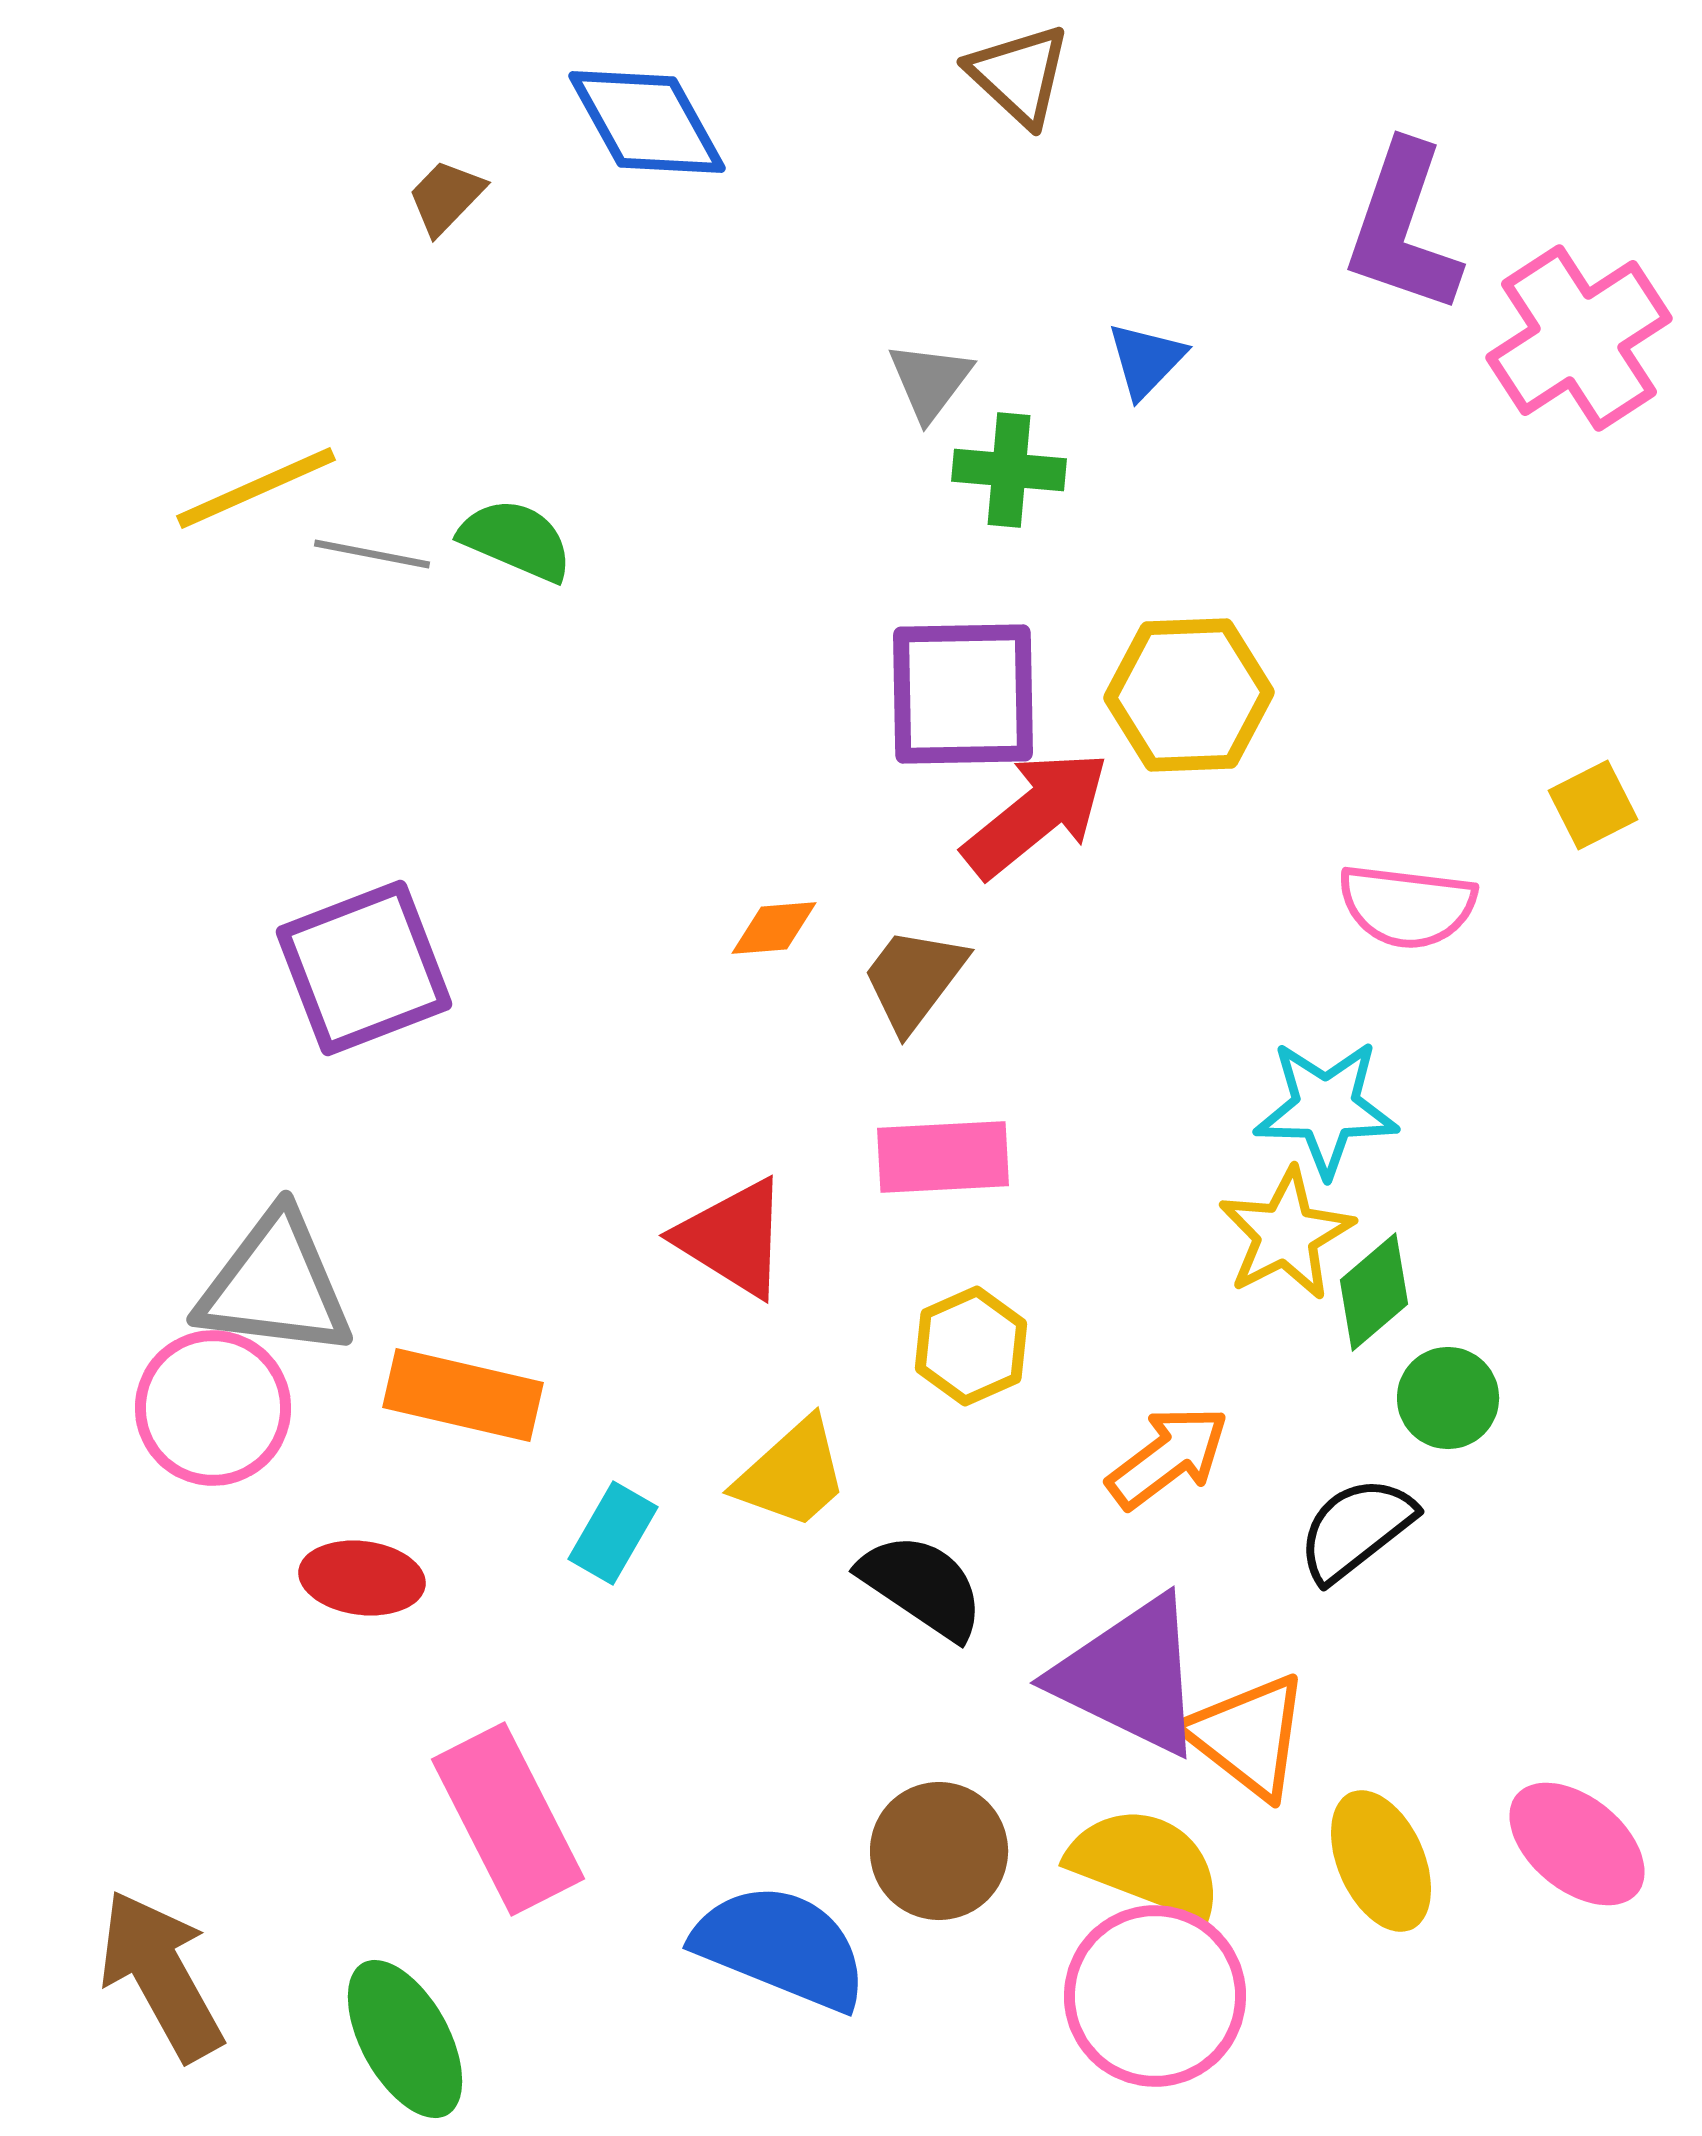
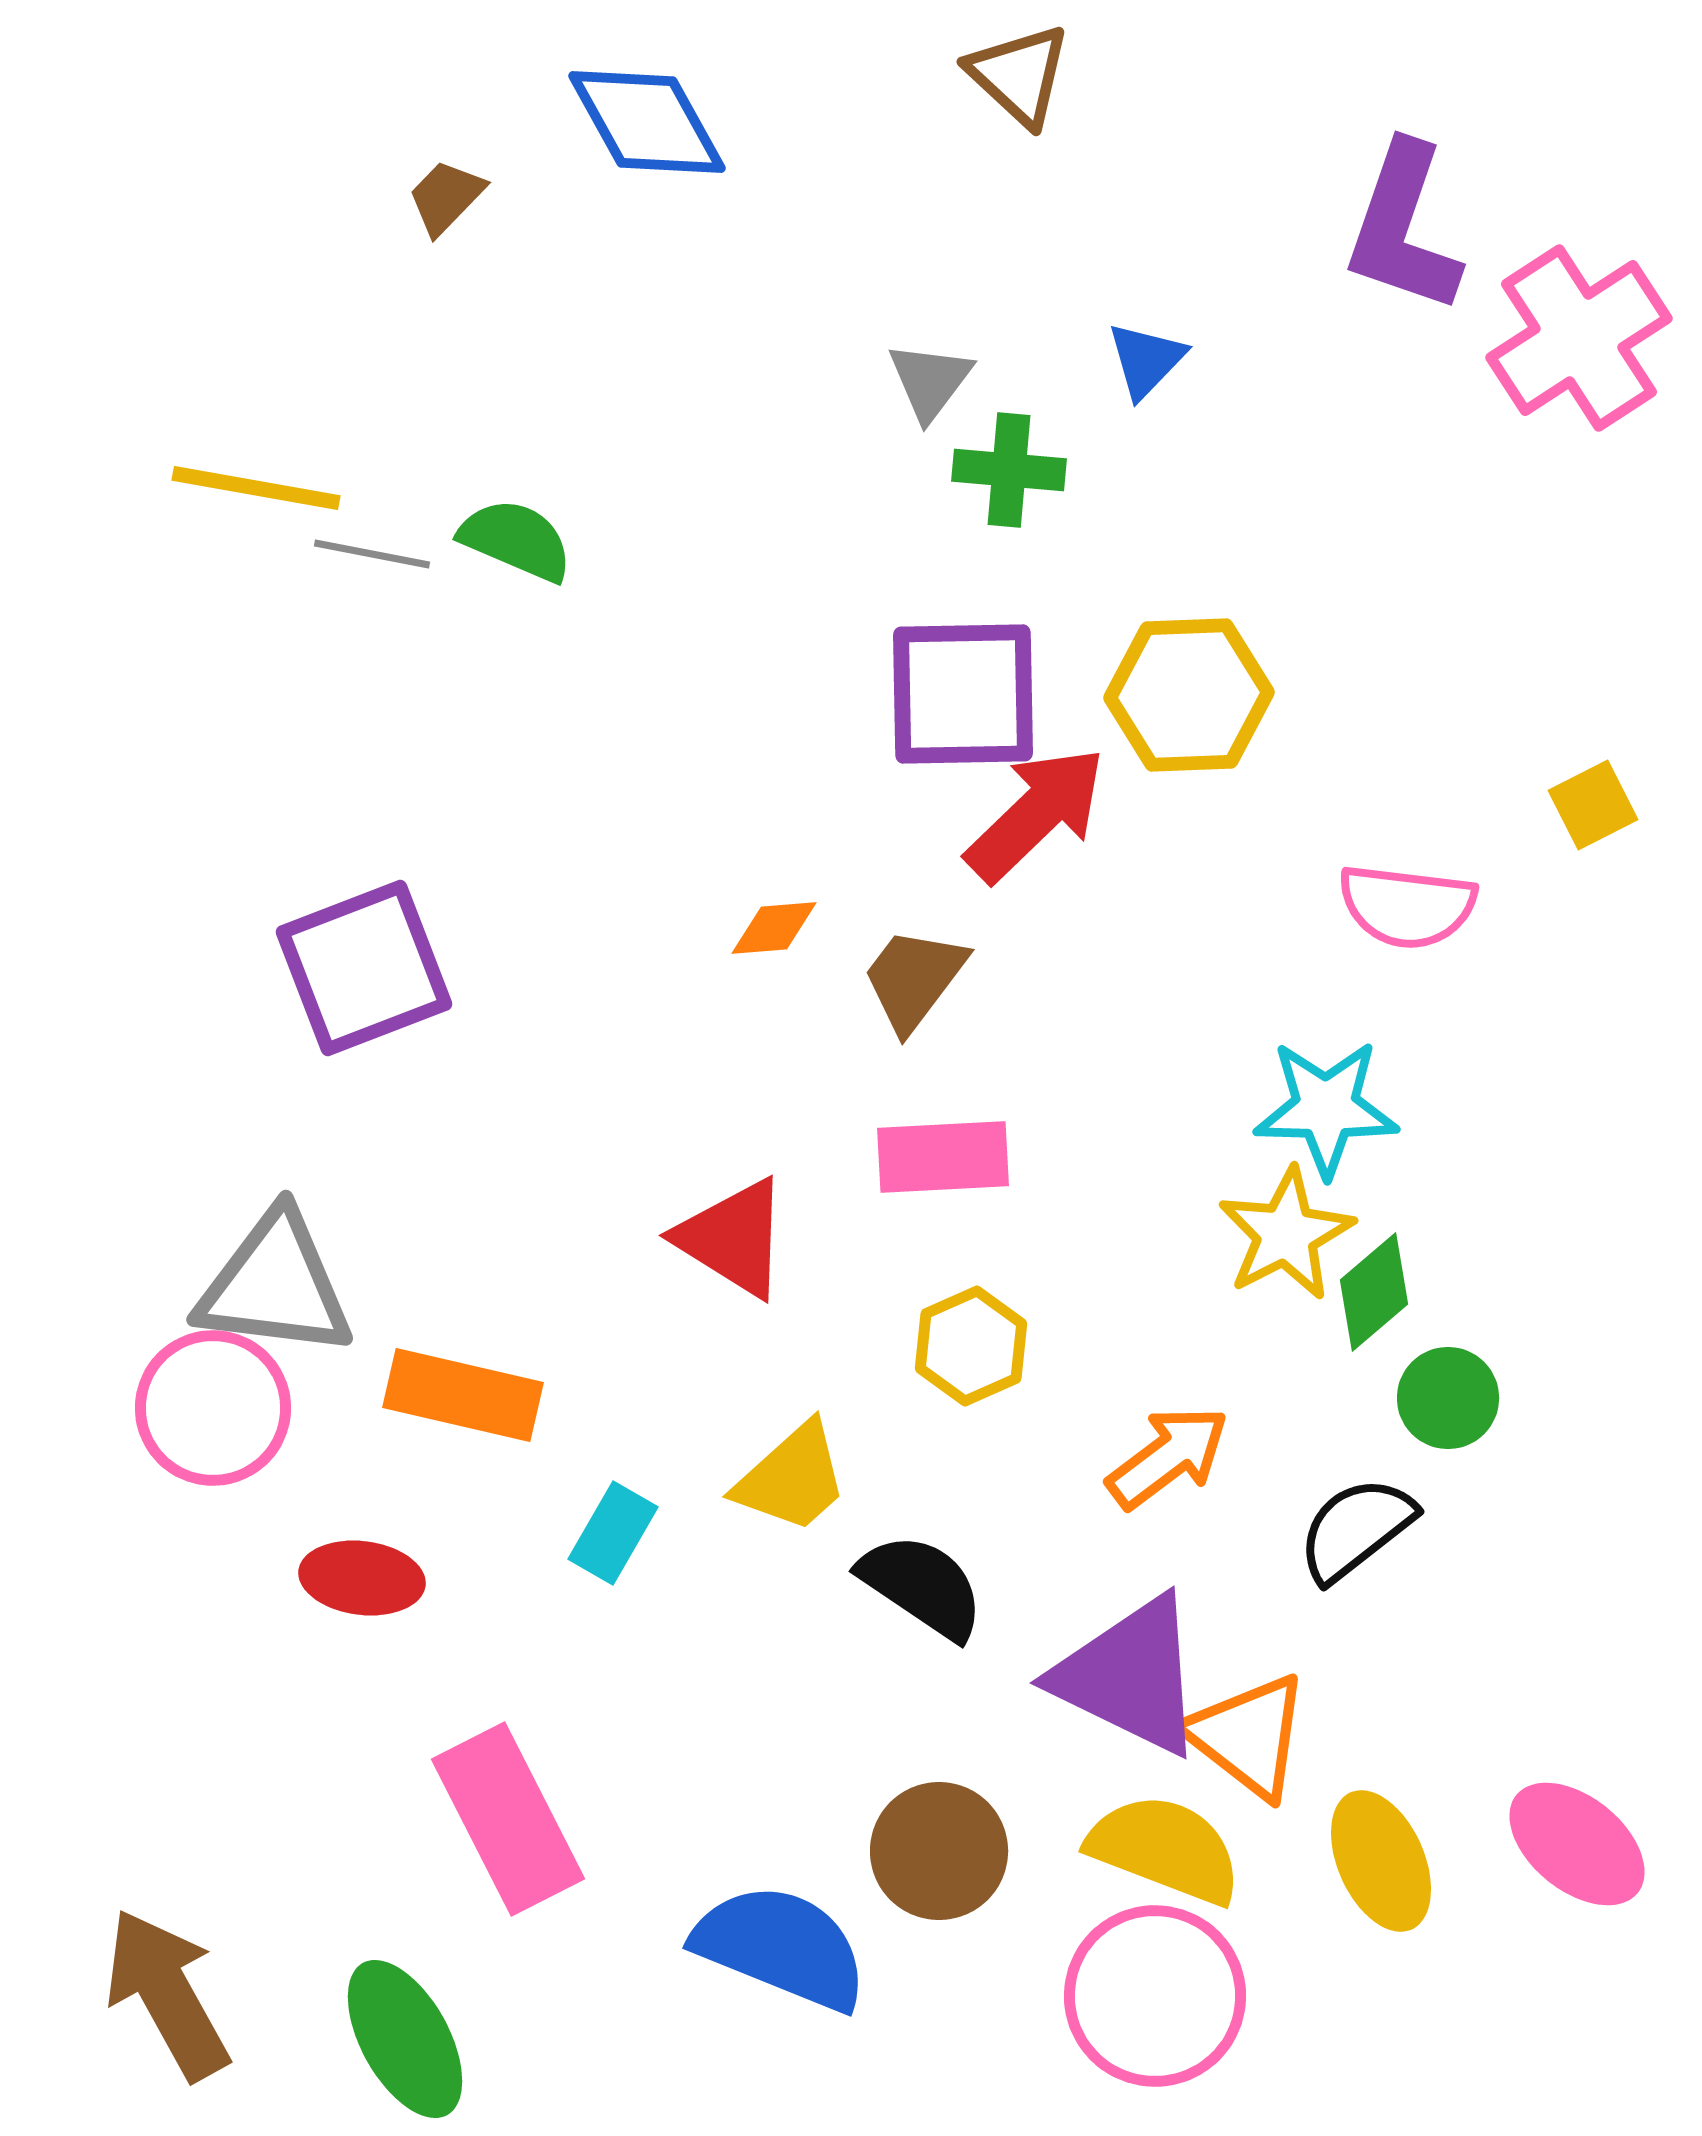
yellow line at (256, 488): rotated 34 degrees clockwise
red arrow at (1036, 814): rotated 5 degrees counterclockwise
yellow trapezoid at (792, 1474): moved 4 px down
yellow semicircle at (1145, 1863): moved 20 px right, 14 px up
brown arrow at (161, 1975): moved 6 px right, 19 px down
